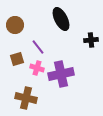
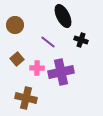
black ellipse: moved 2 px right, 3 px up
black cross: moved 10 px left; rotated 24 degrees clockwise
purple line: moved 10 px right, 5 px up; rotated 14 degrees counterclockwise
brown square: rotated 24 degrees counterclockwise
pink cross: rotated 16 degrees counterclockwise
purple cross: moved 2 px up
